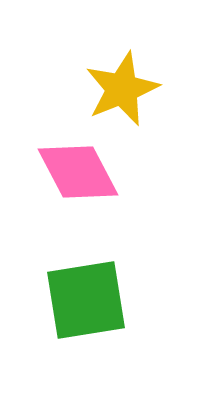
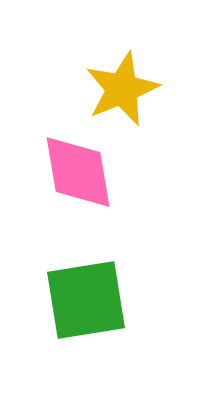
pink diamond: rotated 18 degrees clockwise
